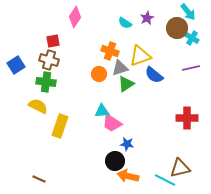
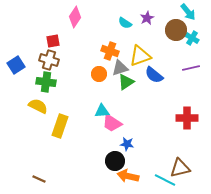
brown circle: moved 1 px left, 2 px down
green triangle: moved 2 px up
